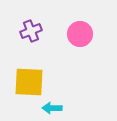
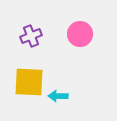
purple cross: moved 5 px down
cyan arrow: moved 6 px right, 12 px up
